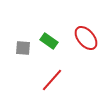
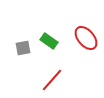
gray square: rotated 14 degrees counterclockwise
